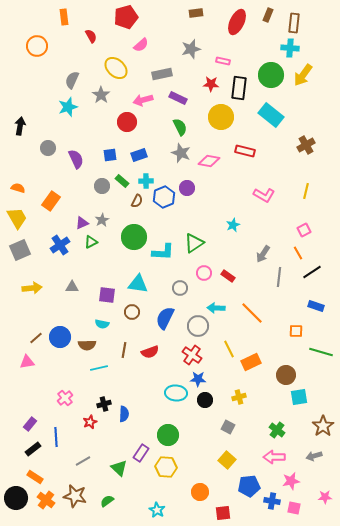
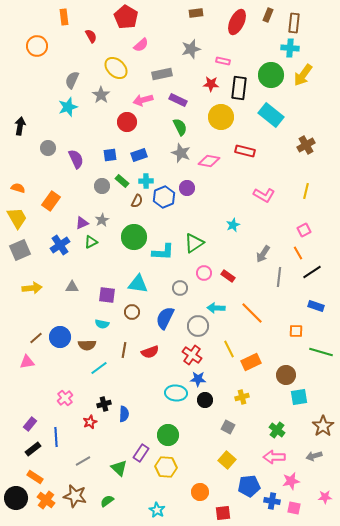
red pentagon at (126, 17): rotated 25 degrees counterclockwise
purple rectangle at (178, 98): moved 2 px down
cyan line at (99, 368): rotated 24 degrees counterclockwise
yellow cross at (239, 397): moved 3 px right
